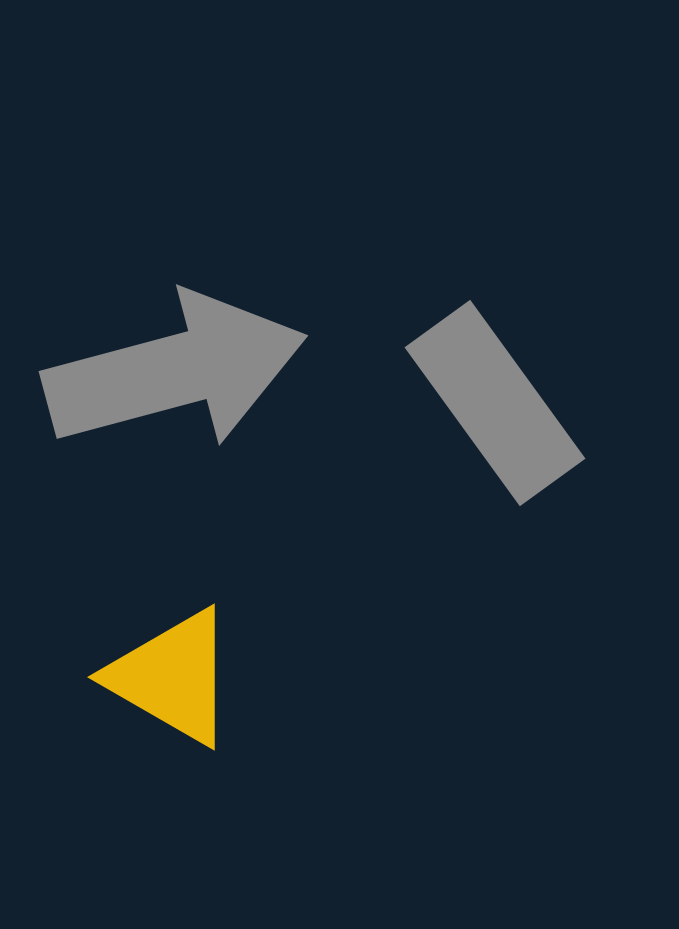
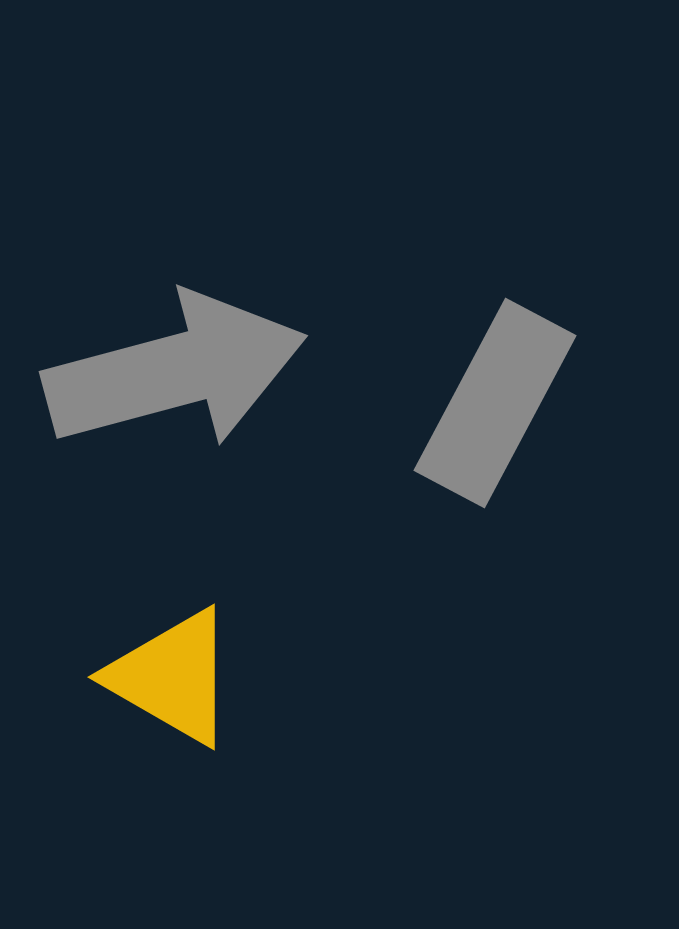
gray rectangle: rotated 64 degrees clockwise
